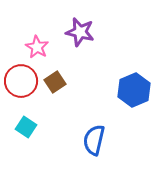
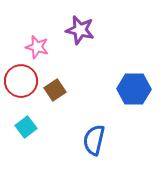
purple star: moved 2 px up
pink star: rotated 15 degrees counterclockwise
brown square: moved 8 px down
blue hexagon: moved 1 px up; rotated 24 degrees clockwise
cyan square: rotated 20 degrees clockwise
